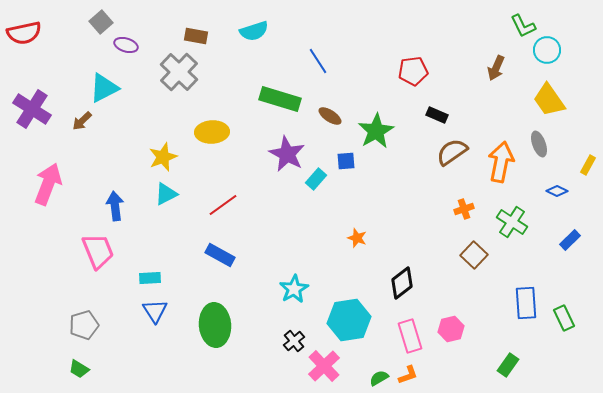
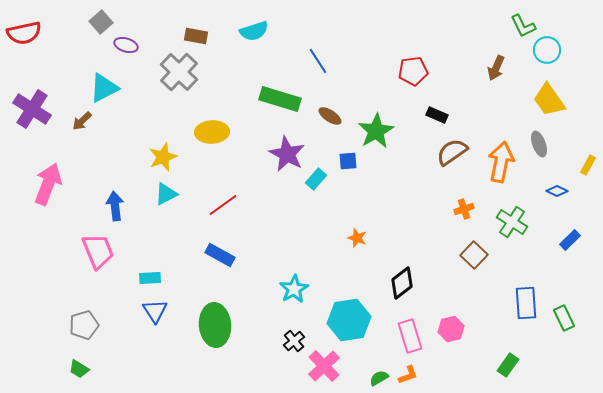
blue square at (346, 161): moved 2 px right
